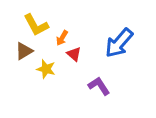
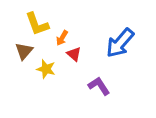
yellow L-shape: moved 1 px right, 1 px up; rotated 8 degrees clockwise
blue arrow: moved 1 px right
brown triangle: rotated 18 degrees counterclockwise
